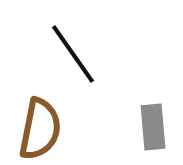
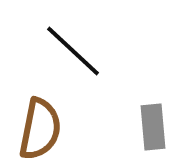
black line: moved 3 px up; rotated 12 degrees counterclockwise
